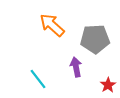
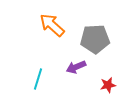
purple arrow: rotated 102 degrees counterclockwise
cyan line: rotated 55 degrees clockwise
red star: rotated 21 degrees clockwise
